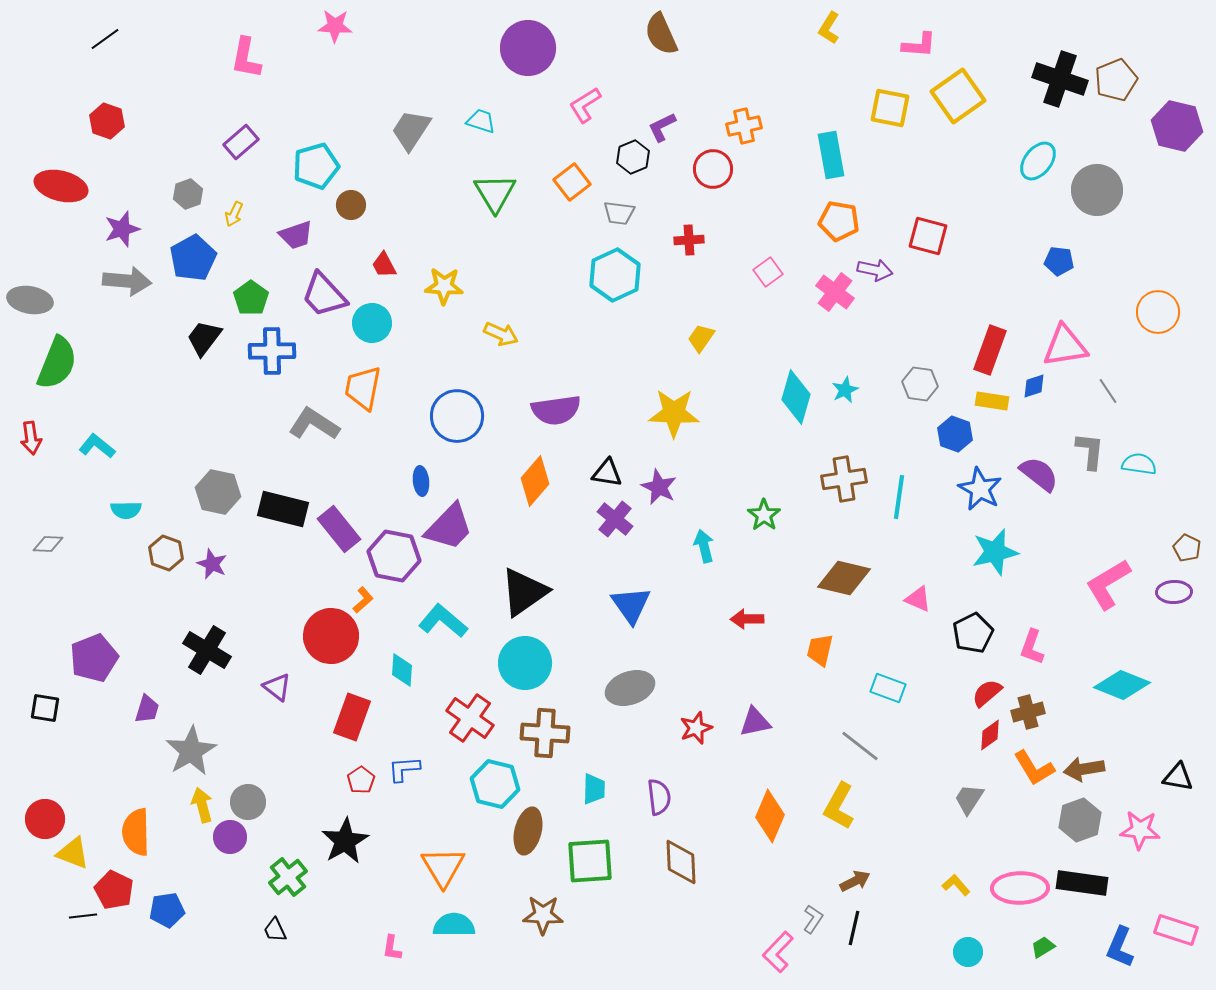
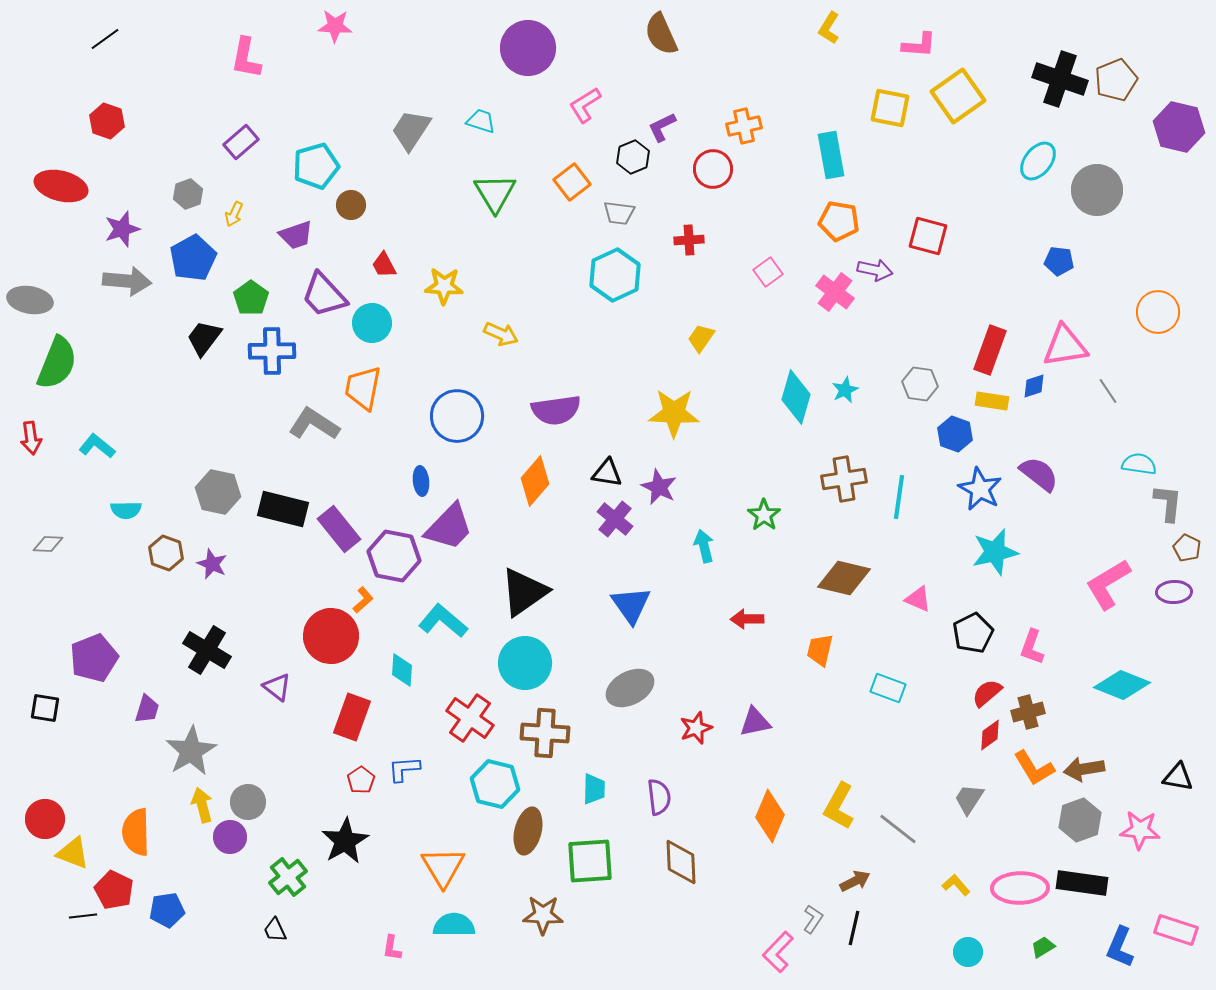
purple hexagon at (1177, 126): moved 2 px right, 1 px down
gray L-shape at (1090, 451): moved 78 px right, 52 px down
gray ellipse at (630, 688): rotated 9 degrees counterclockwise
gray line at (860, 746): moved 38 px right, 83 px down
